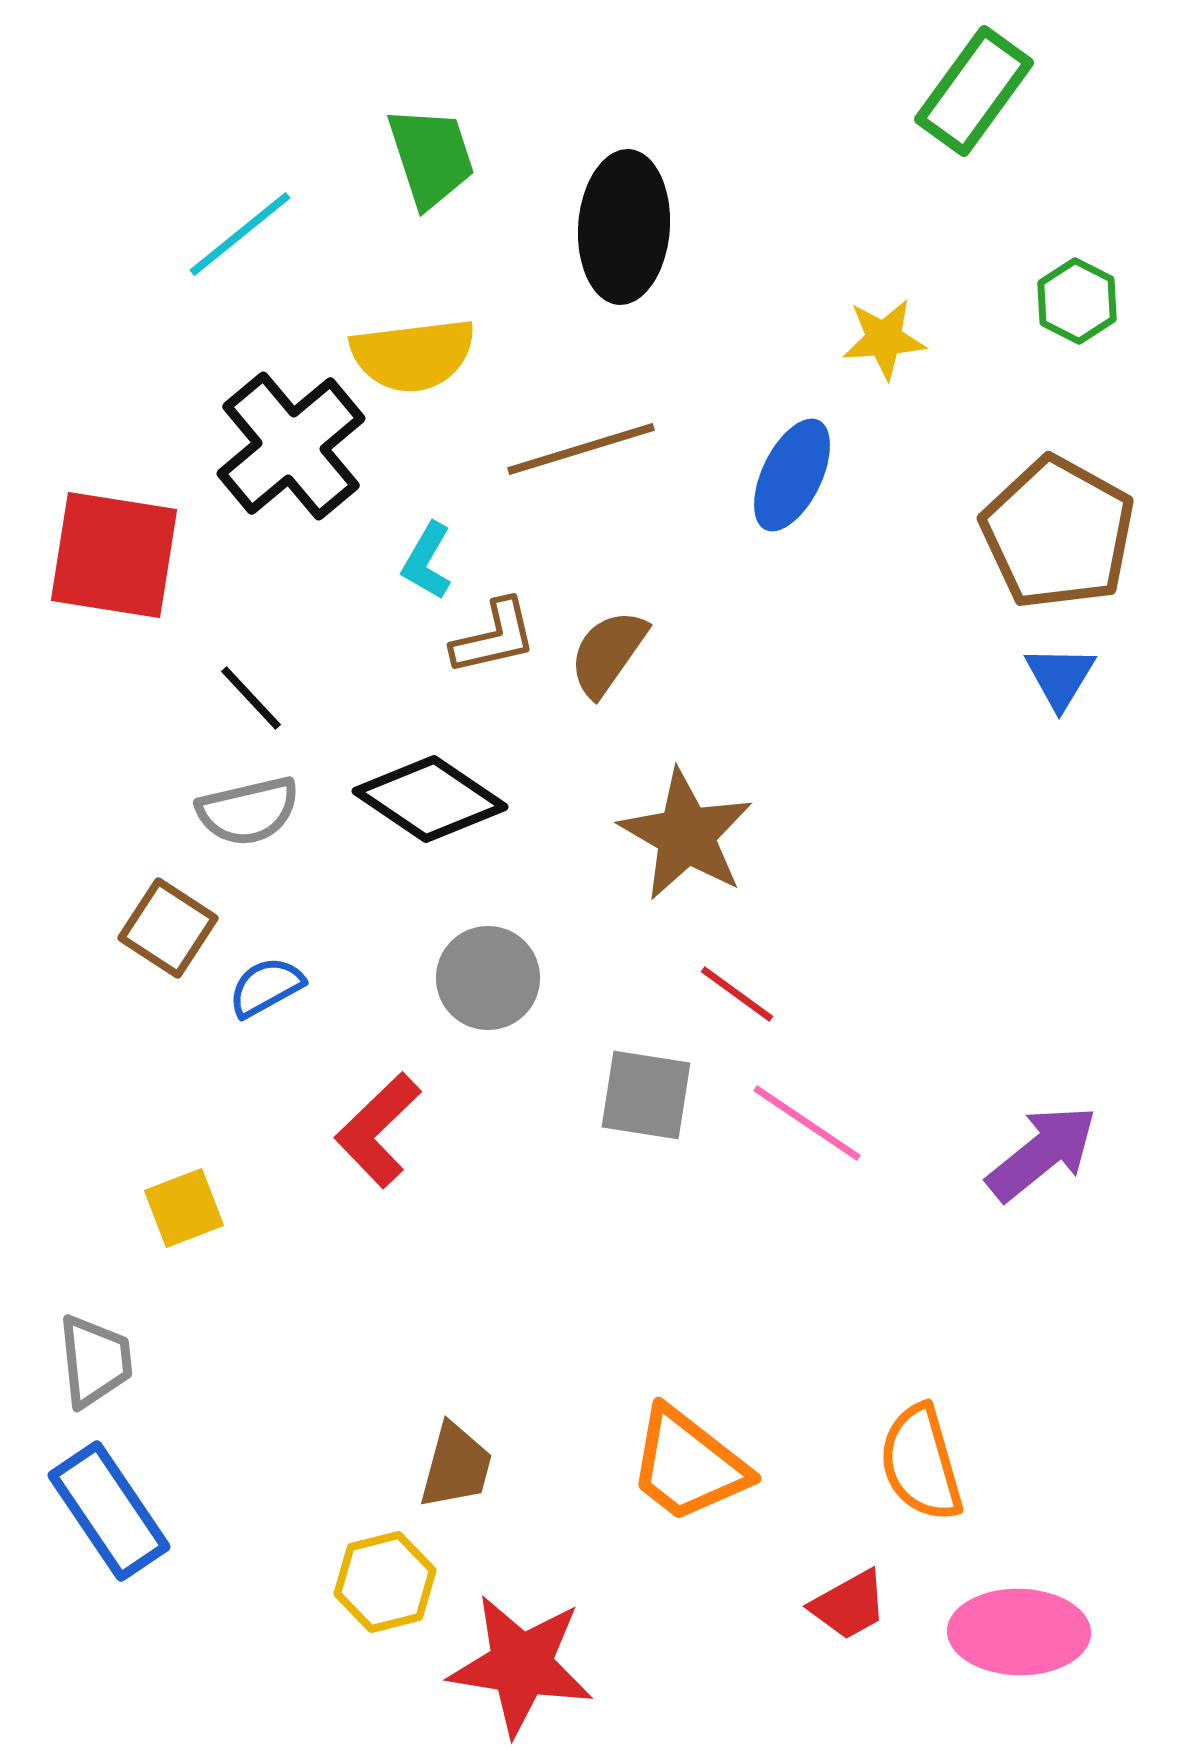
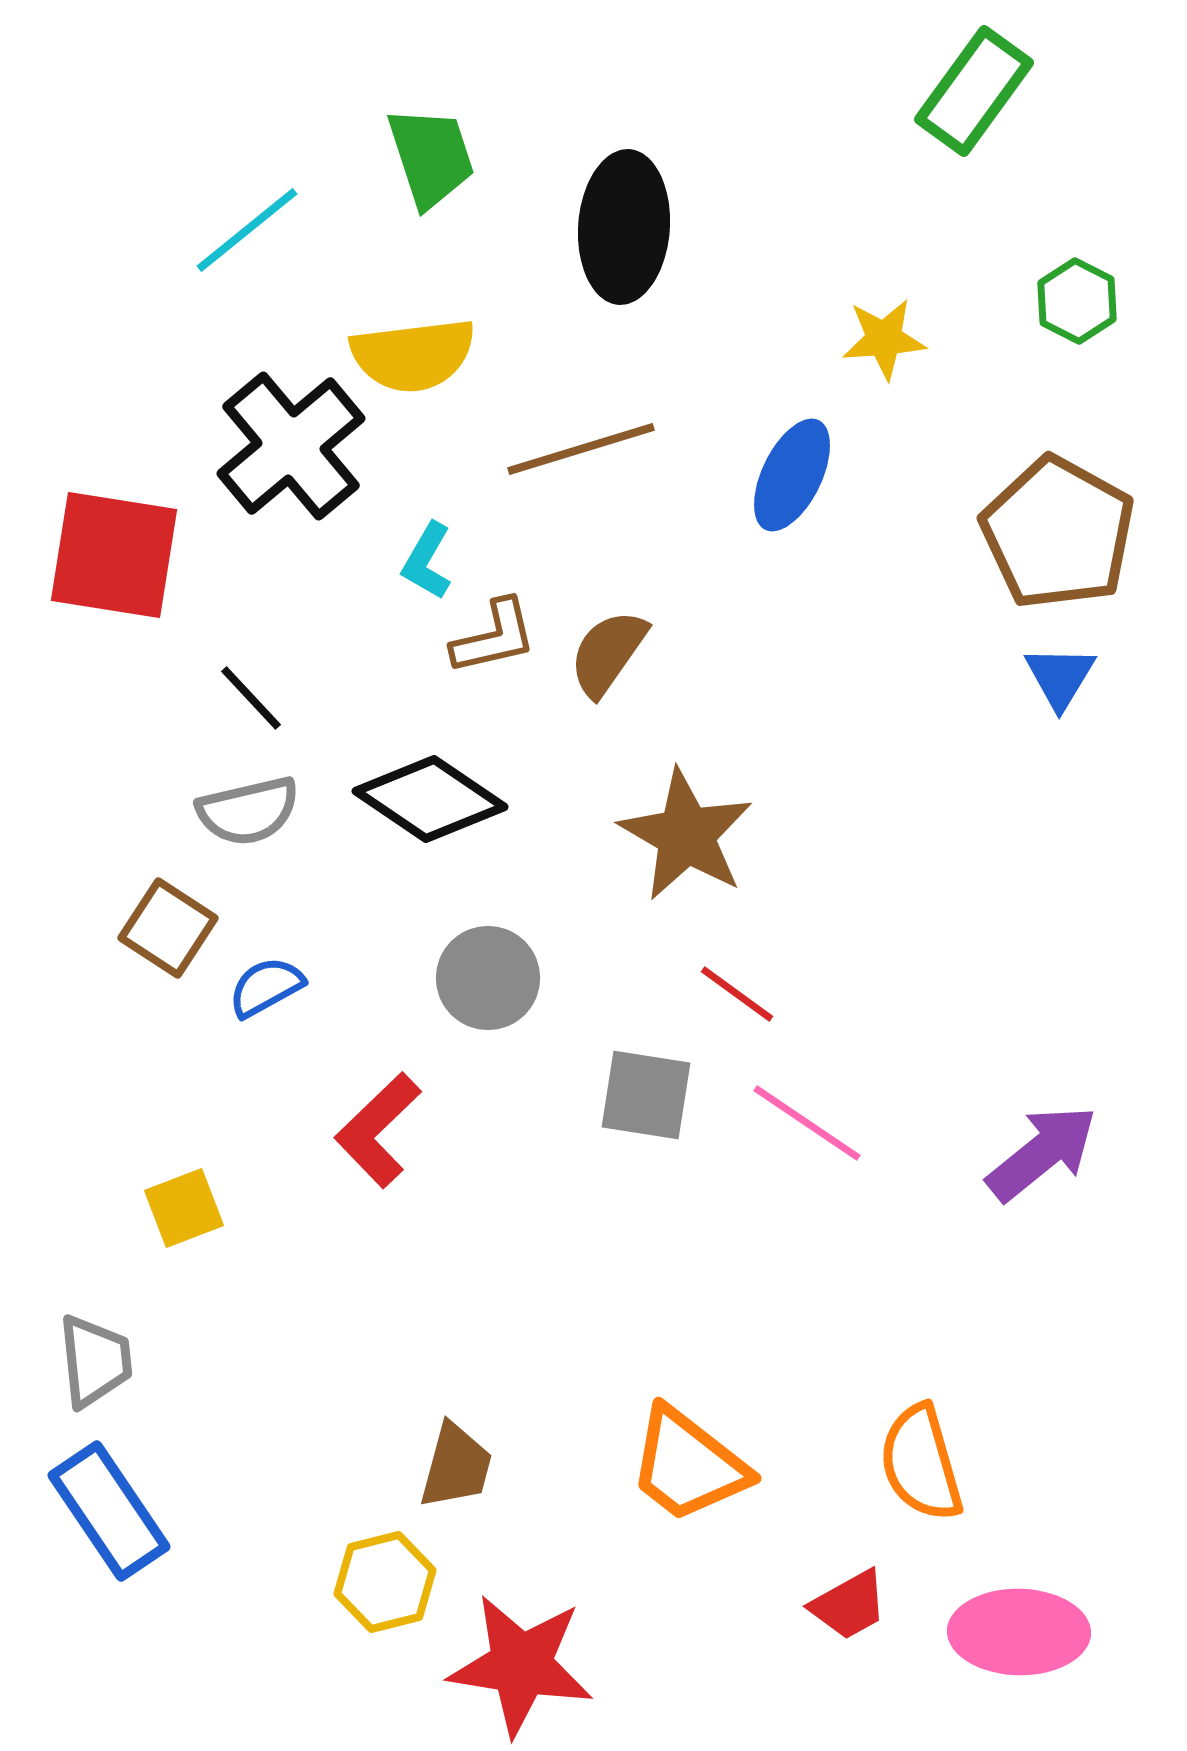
cyan line: moved 7 px right, 4 px up
